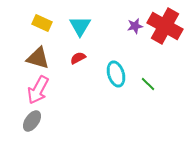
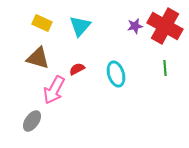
cyan triangle: rotated 10 degrees clockwise
red semicircle: moved 1 px left, 11 px down
green line: moved 17 px right, 16 px up; rotated 42 degrees clockwise
pink arrow: moved 16 px right
